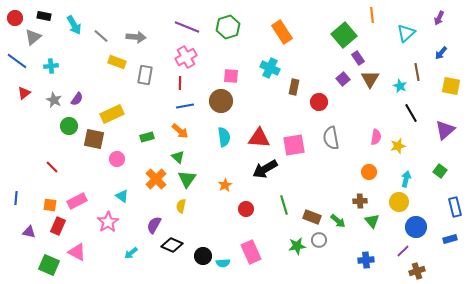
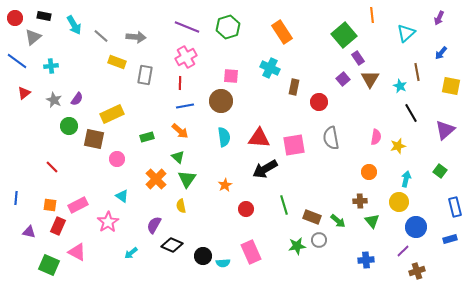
pink rectangle at (77, 201): moved 1 px right, 4 px down
yellow semicircle at (181, 206): rotated 24 degrees counterclockwise
